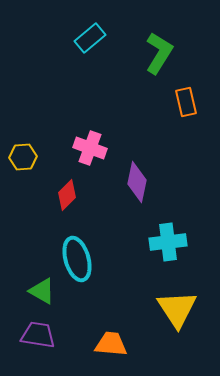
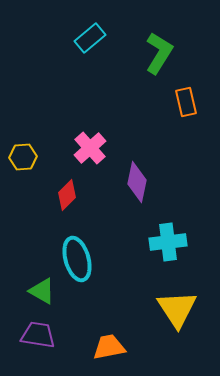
pink cross: rotated 28 degrees clockwise
orange trapezoid: moved 2 px left, 3 px down; rotated 16 degrees counterclockwise
